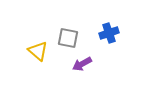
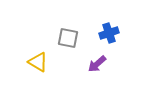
yellow triangle: moved 11 px down; rotated 10 degrees counterclockwise
purple arrow: moved 15 px right; rotated 12 degrees counterclockwise
